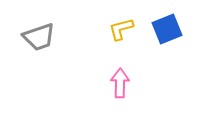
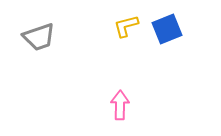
yellow L-shape: moved 5 px right, 3 px up
pink arrow: moved 22 px down
